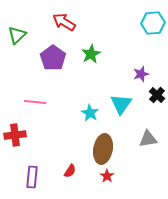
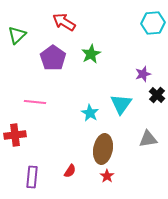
purple star: moved 2 px right
